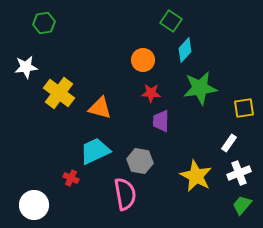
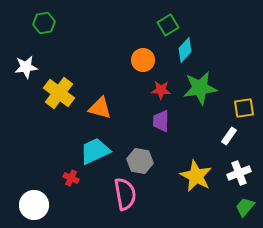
green square: moved 3 px left, 4 px down; rotated 25 degrees clockwise
red star: moved 10 px right, 3 px up
white rectangle: moved 7 px up
green trapezoid: moved 3 px right, 2 px down
